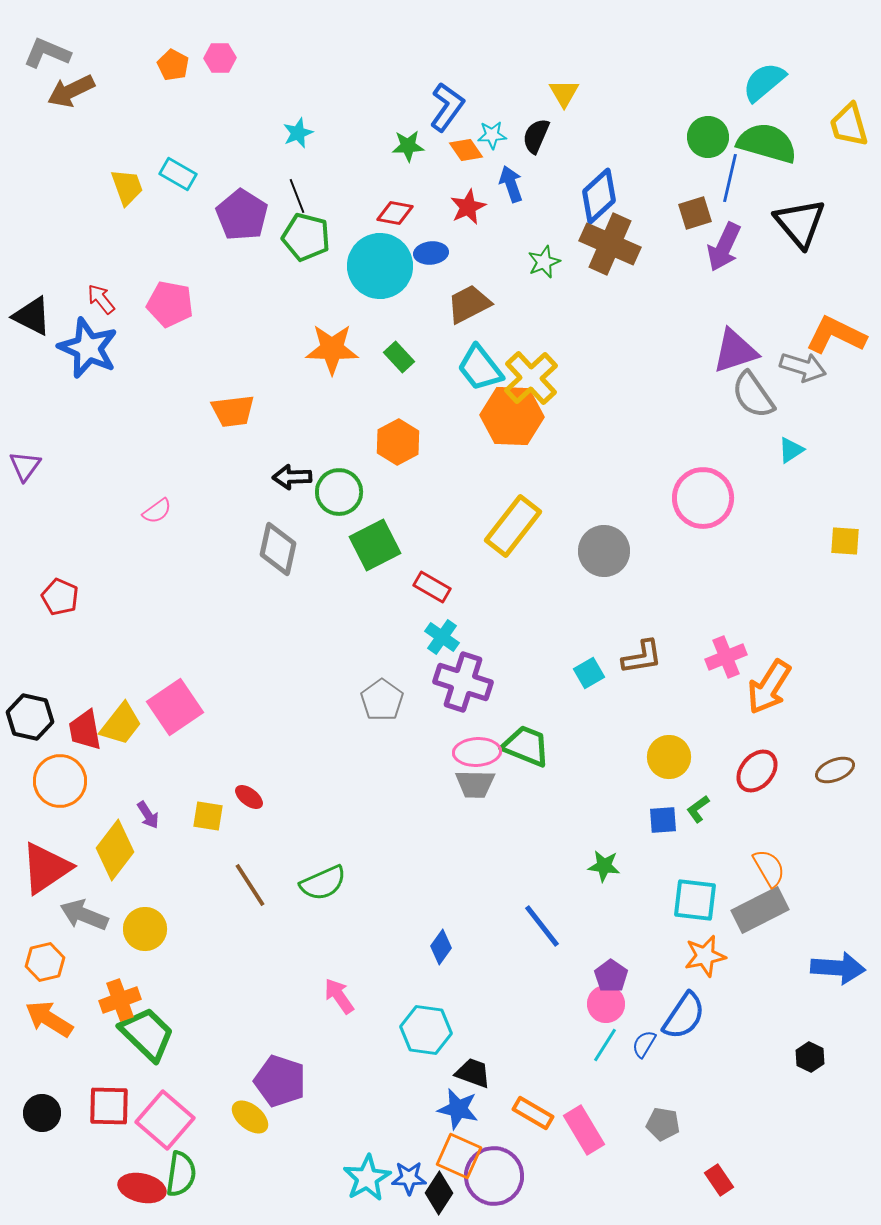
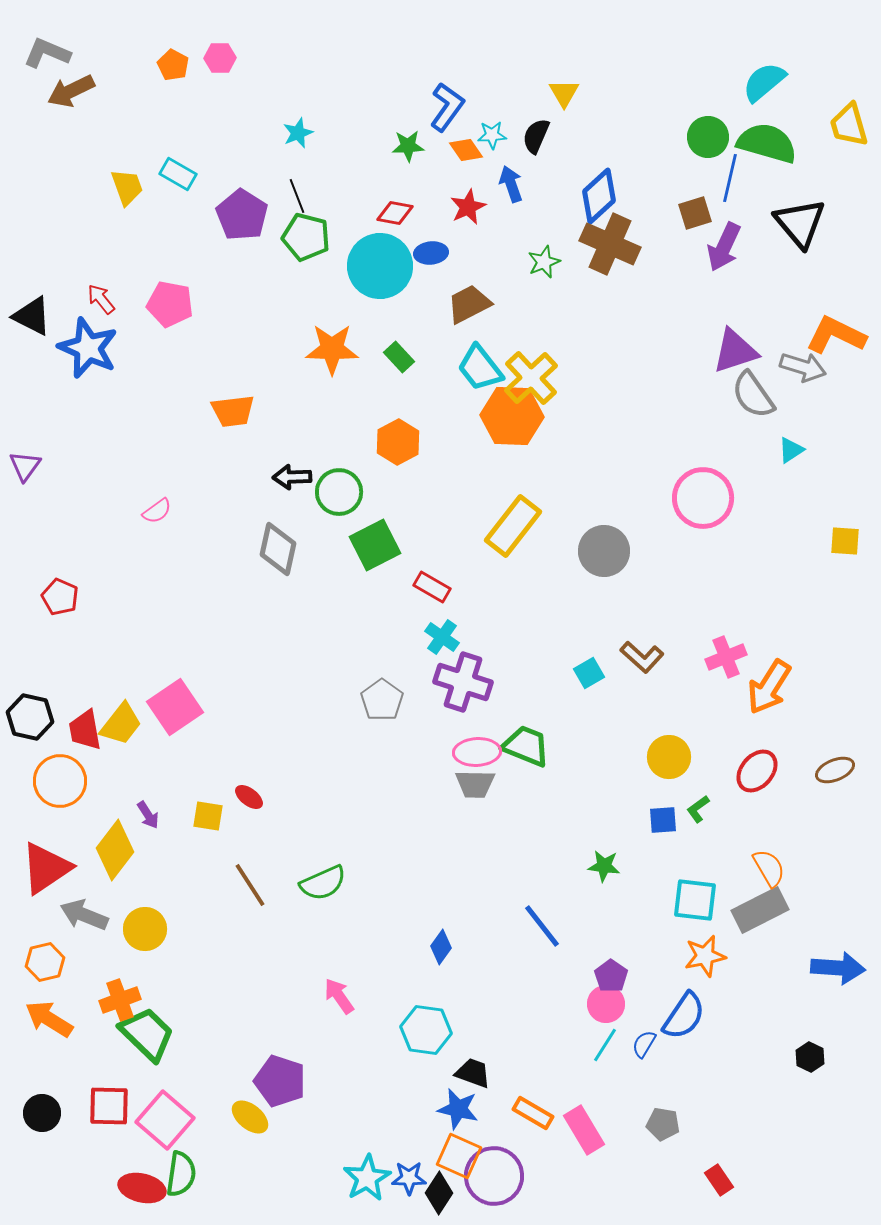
brown L-shape at (642, 657): rotated 51 degrees clockwise
